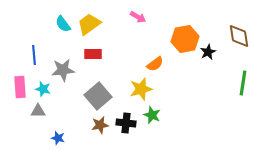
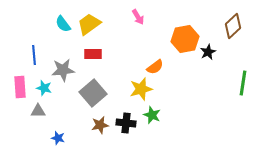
pink arrow: rotated 28 degrees clockwise
brown diamond: moved 6 px left, 10 px up; rotated 55 degrees clockwise
orange semicircle: moved 3 px down
cyan star: moved 1 px right, 1 px up
gray square: moved 5 px left, 3 px up
